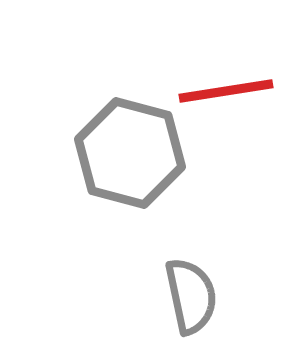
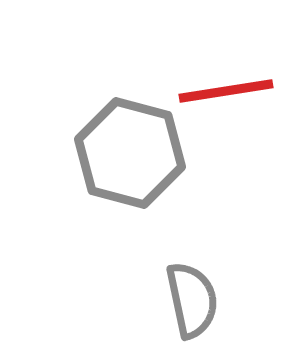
gray semicircle: moved 1 px right, 4 px down
